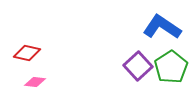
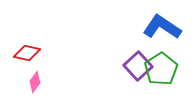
green pentagon: moved 10 px left, 2 px down
pink diamond: rotated 60 degrees counterclockwise
